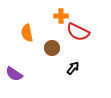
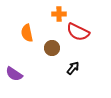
orange cross: moved 2 px left, 2 px up
